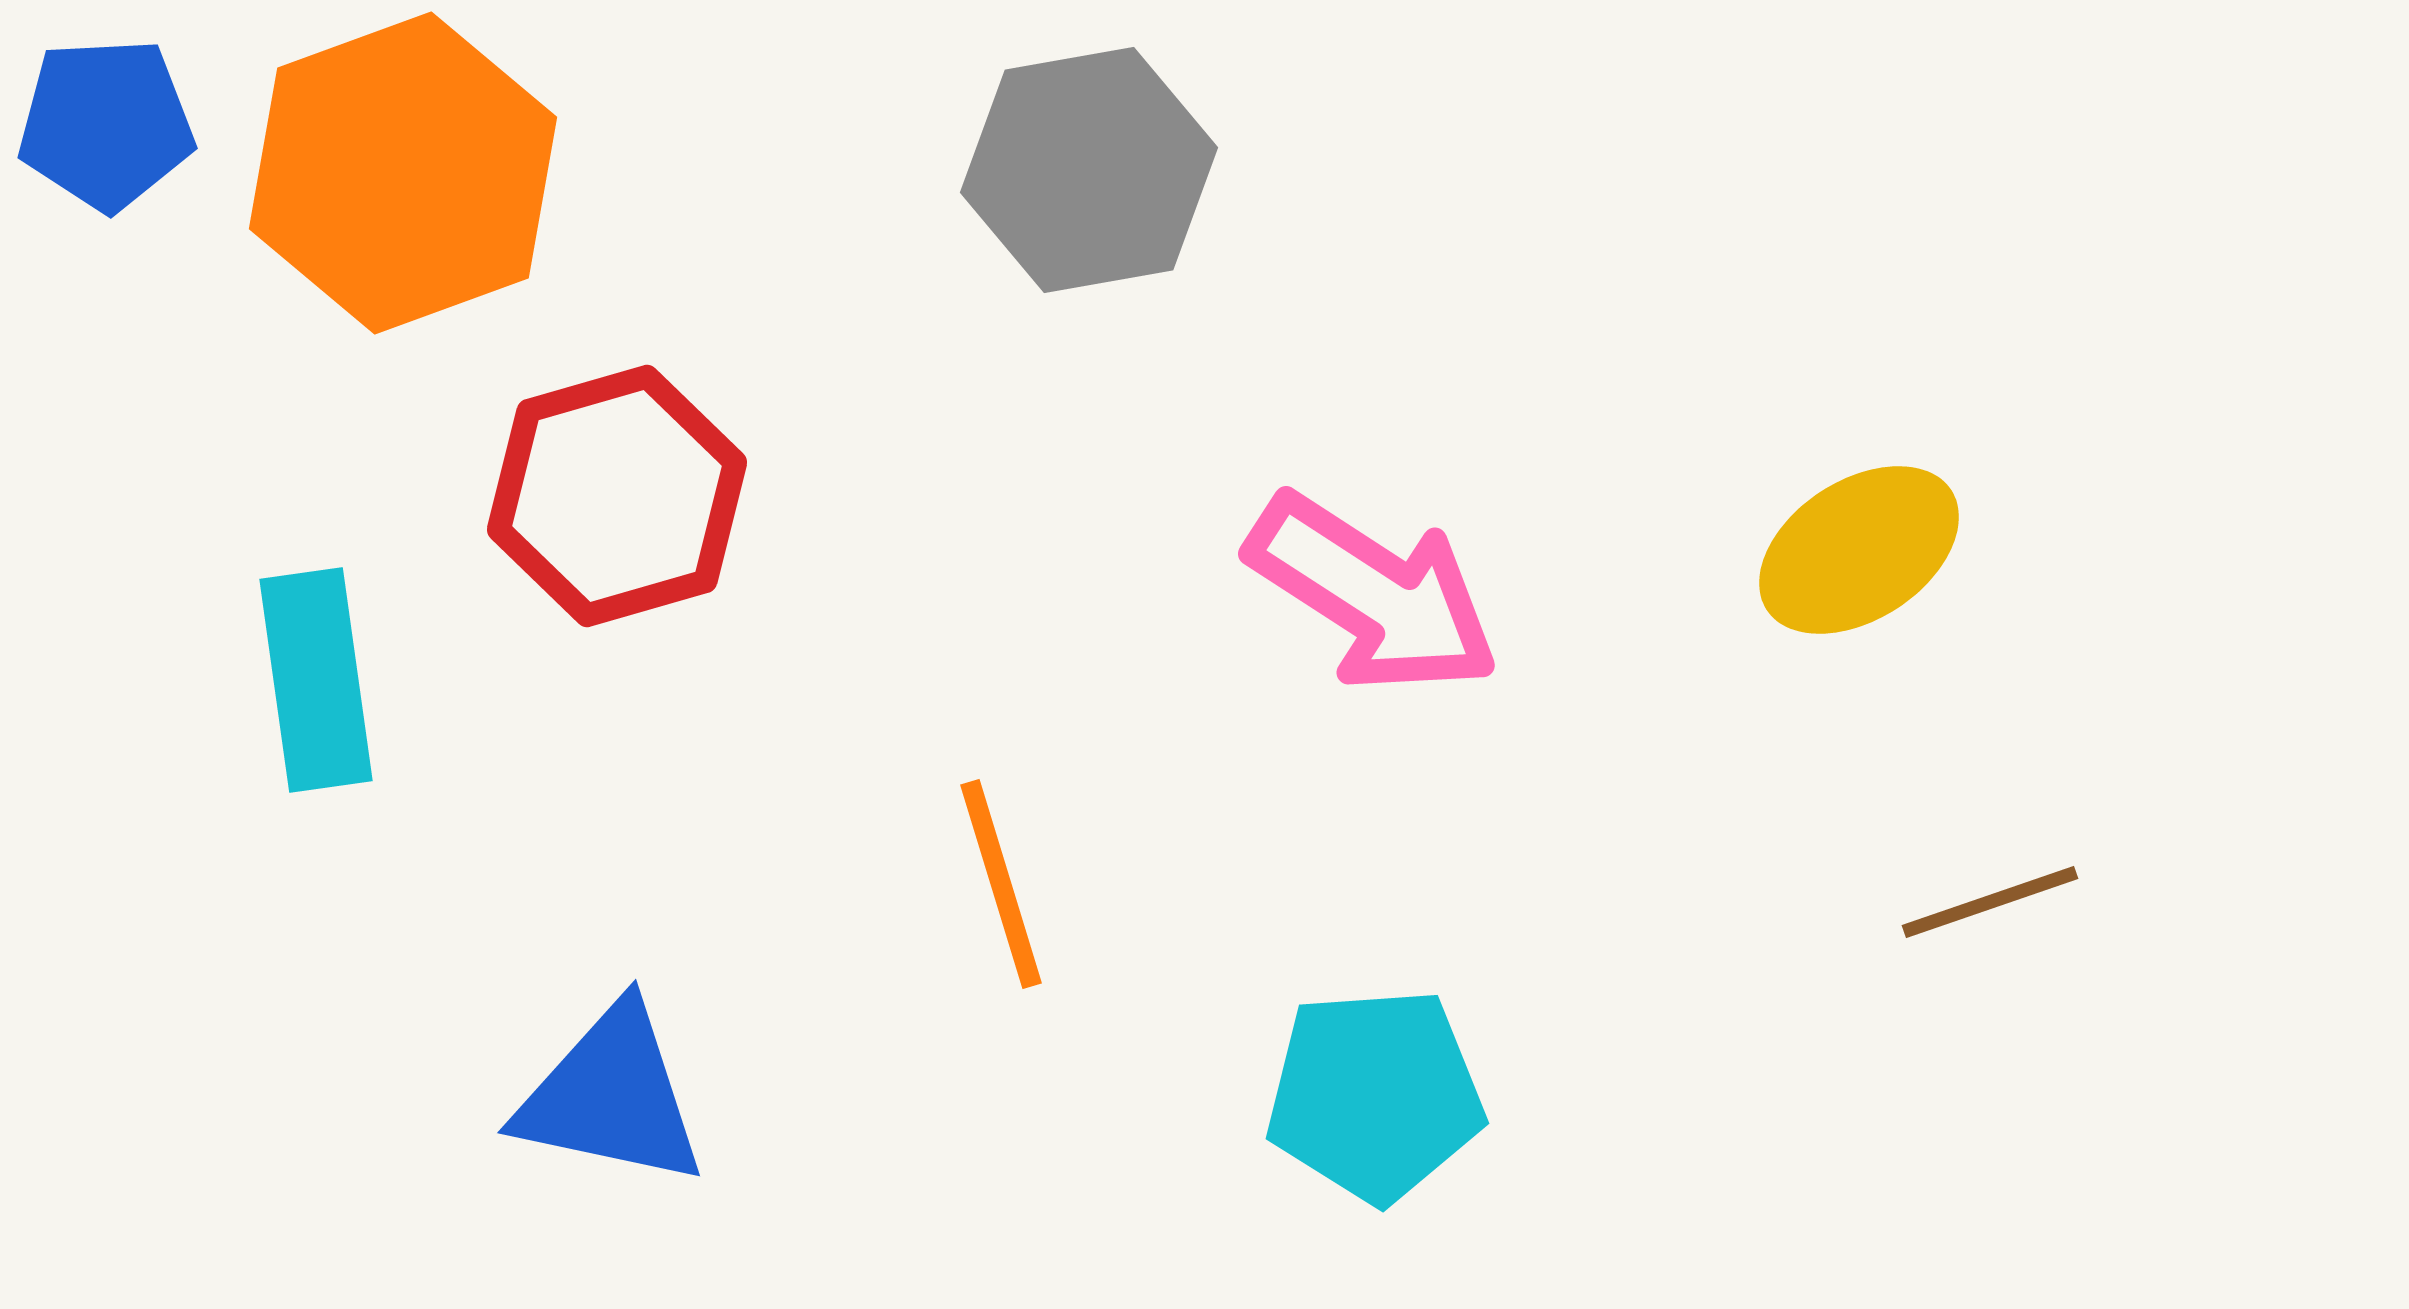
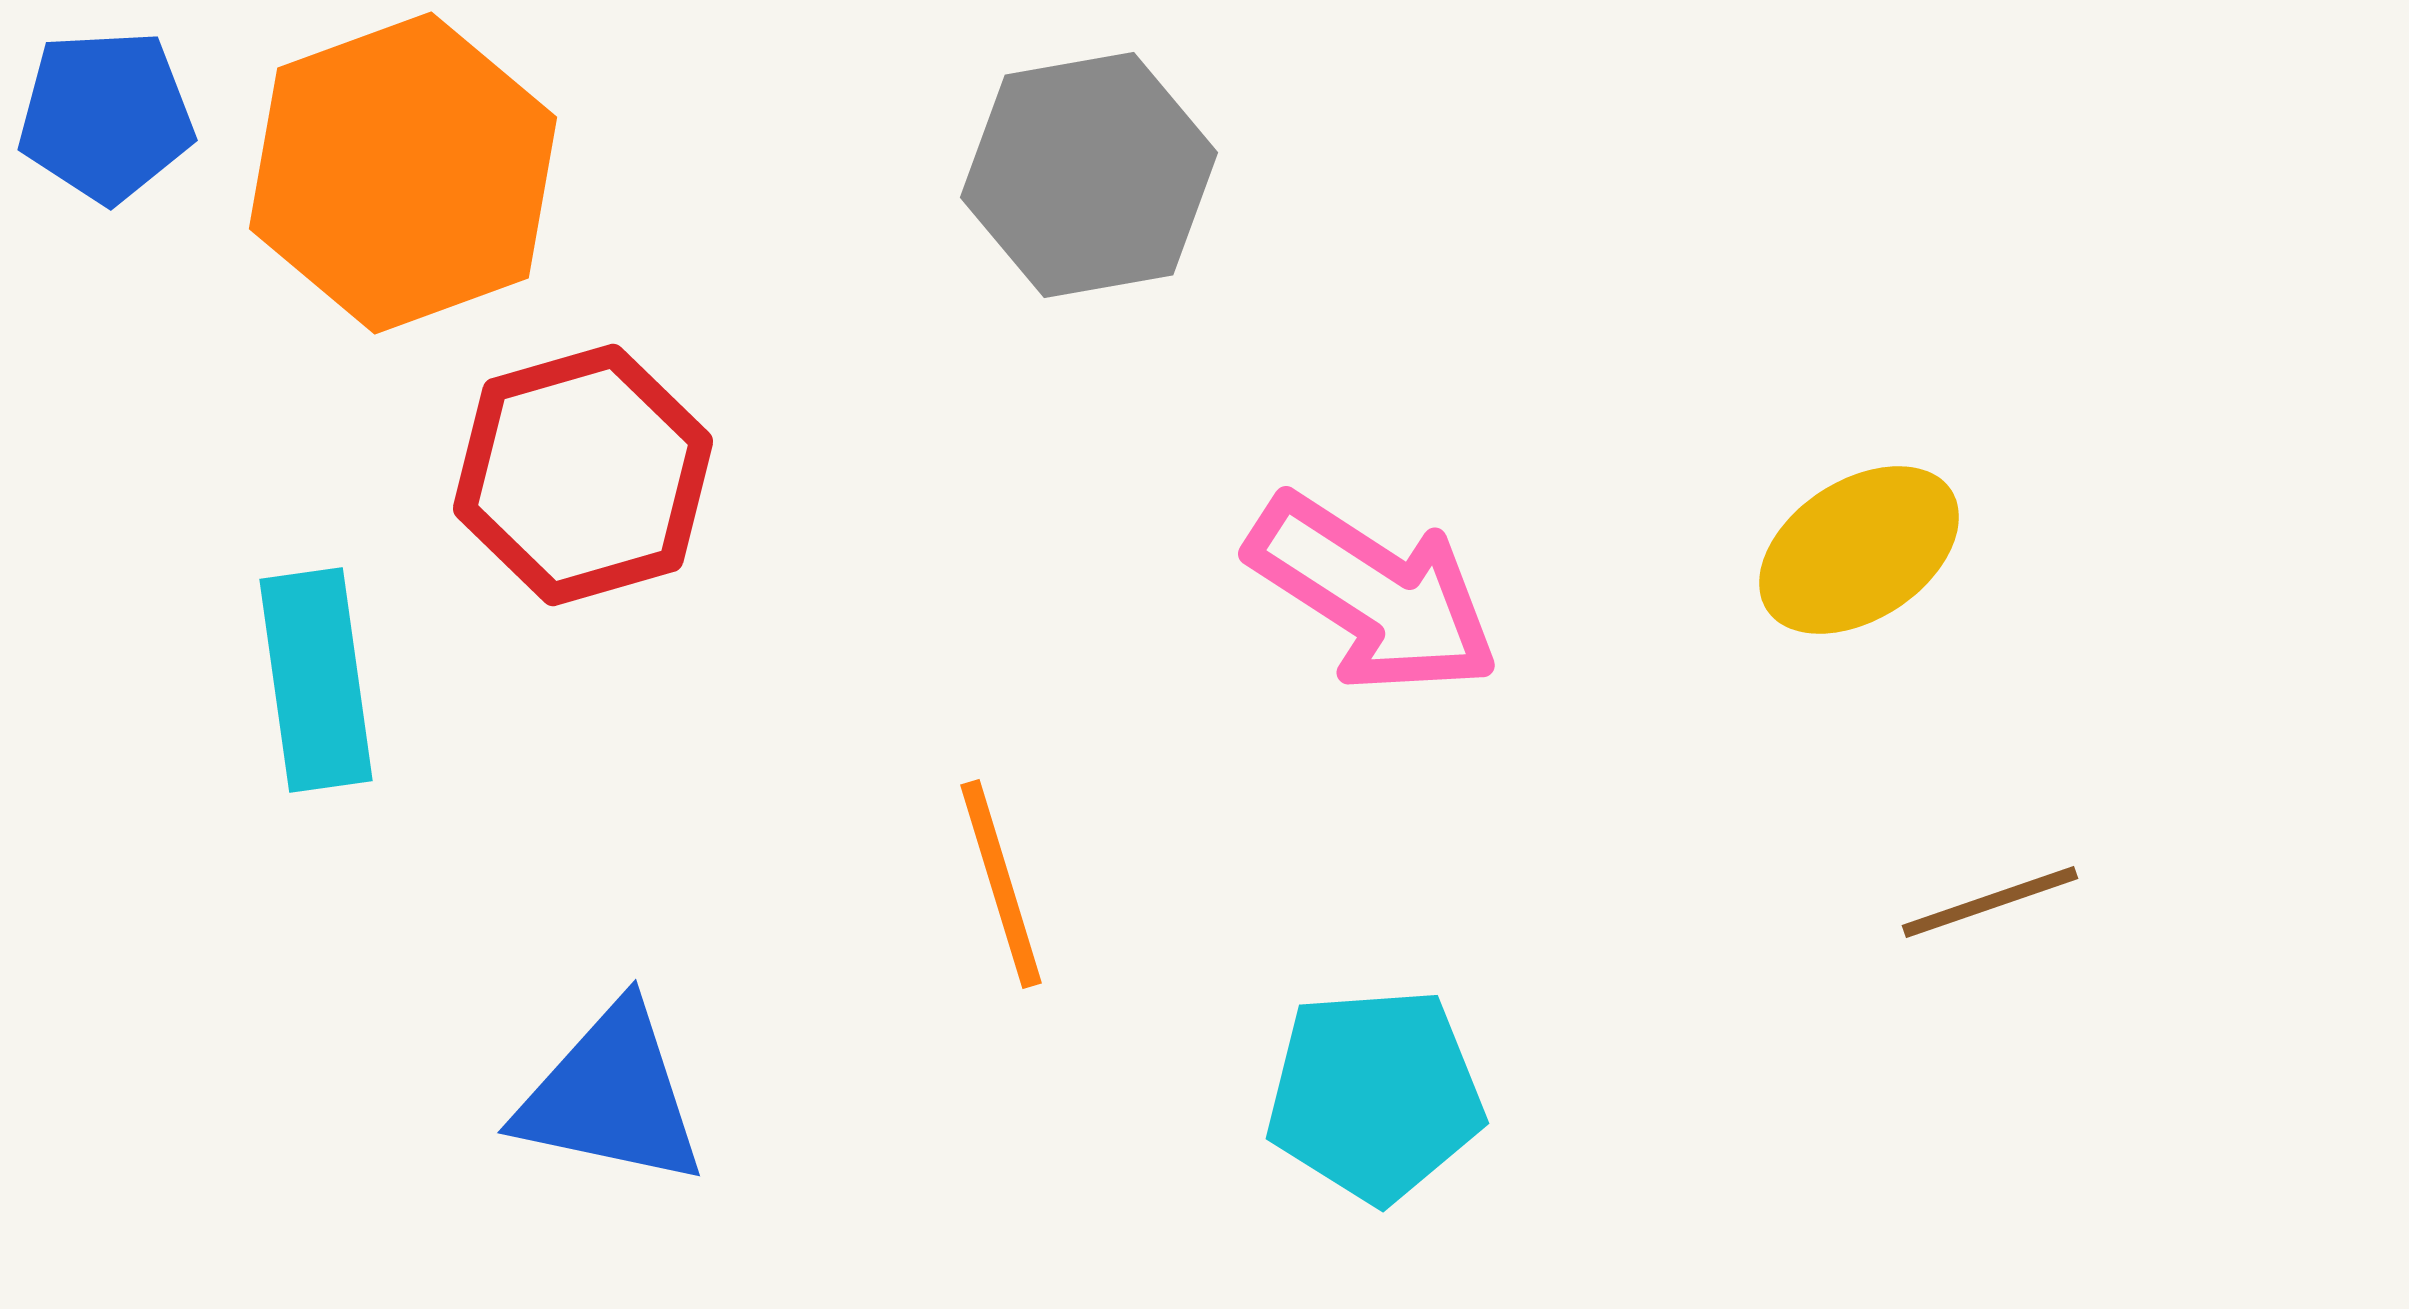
blue pentagon: moved 8 px up
gray hexagon: moved 5 px down
red hexagon: moved 34 px left, 21 px up
